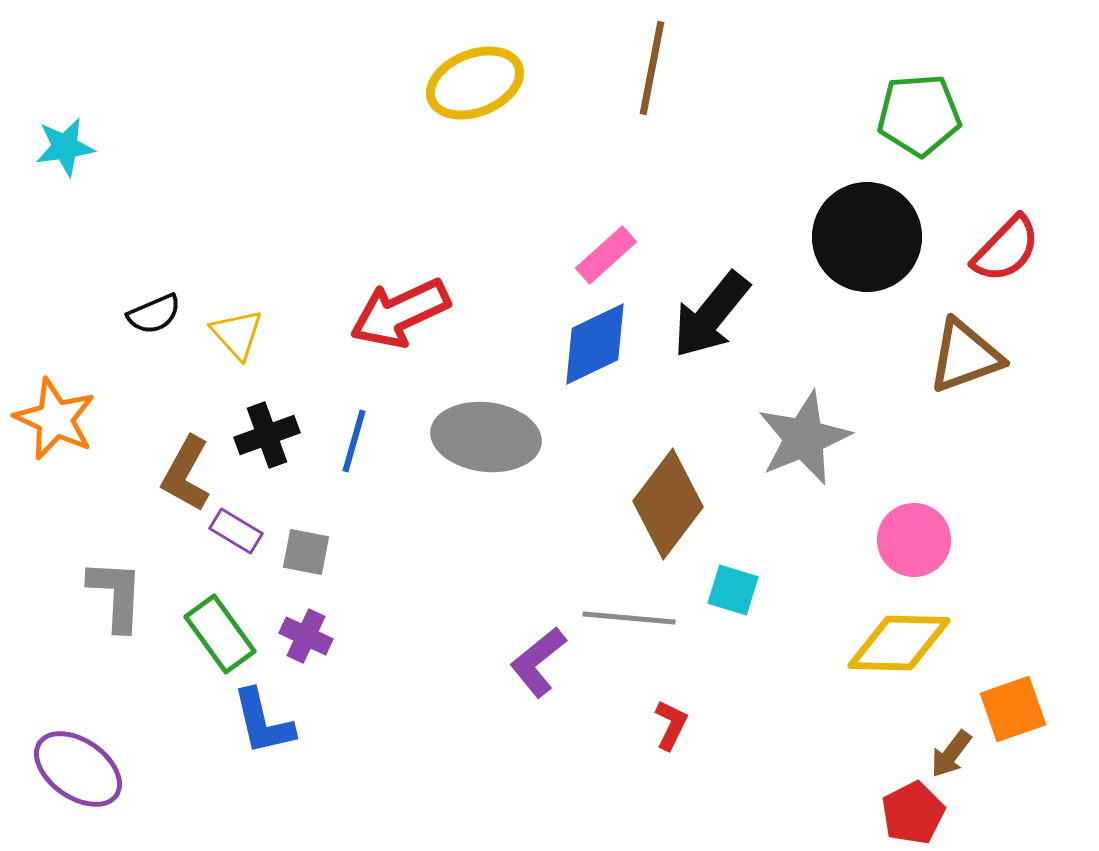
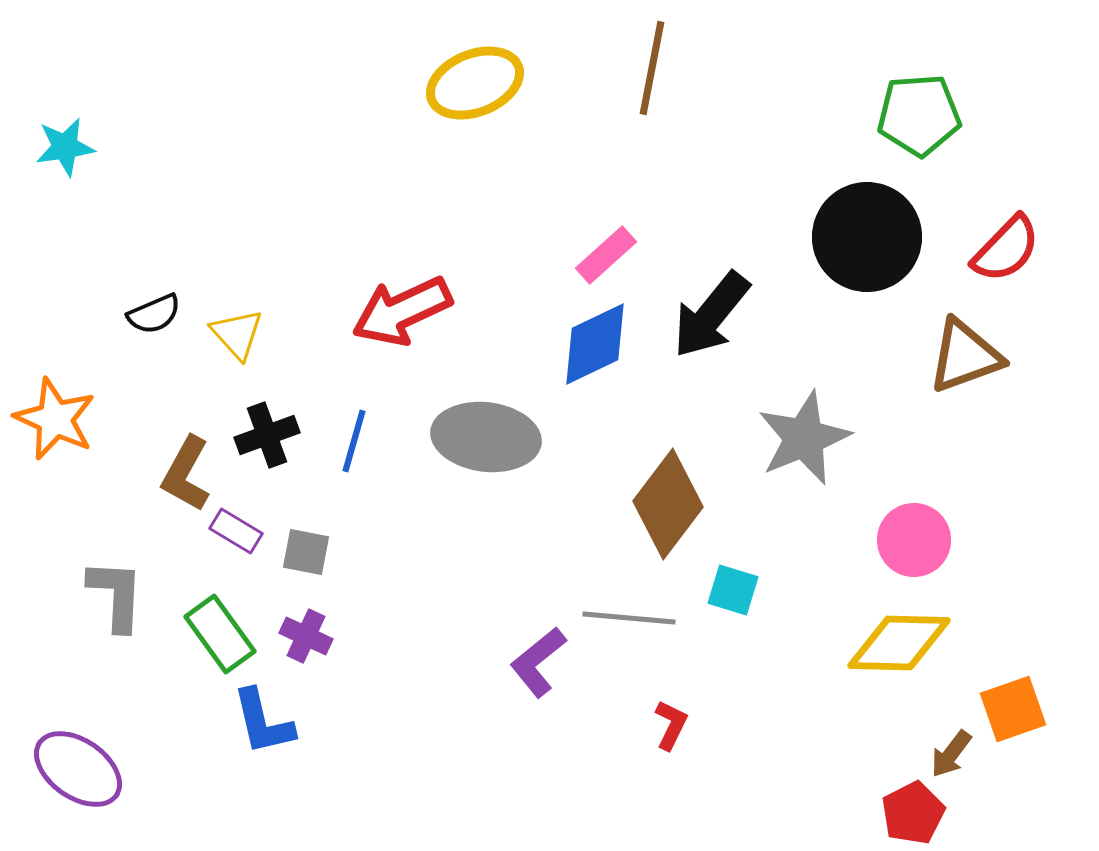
red arrow: moved 2 px right, 2 px up
